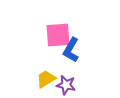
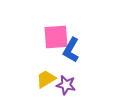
pink square: moved 2 px left, 2 px down
